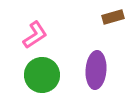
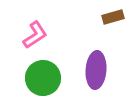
green circle: moved 1 px right, 3 px down
